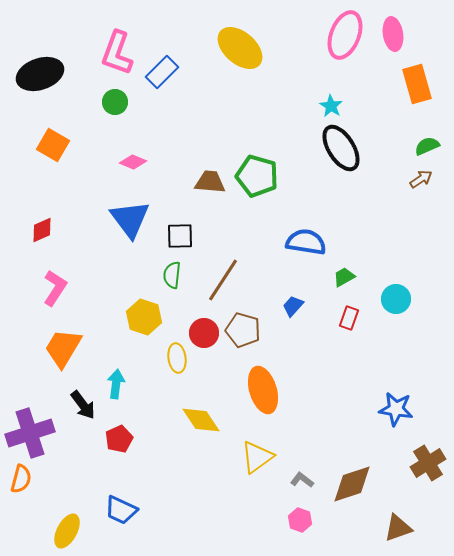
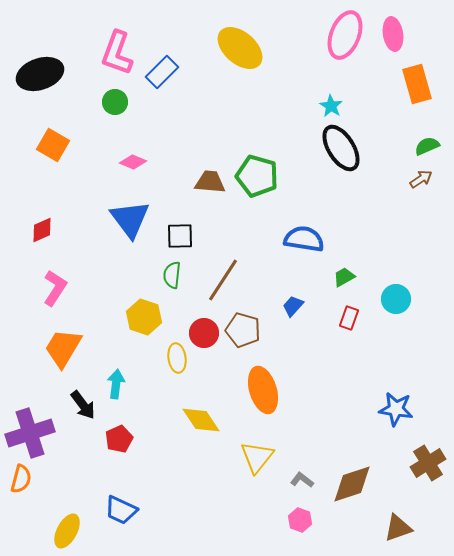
blue semicircle at (306, 242): moved 2 px left, 3 px up
yellow triangle at (257, 457): rotated 15 degrees counterclockwise
